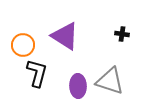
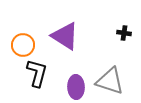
black cross: moved 2 px right, 1 px up
purple ellipse: moved 2 px left, 1 px down
